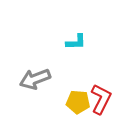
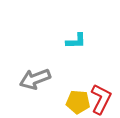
cyan L-shape: moved 1 px up
